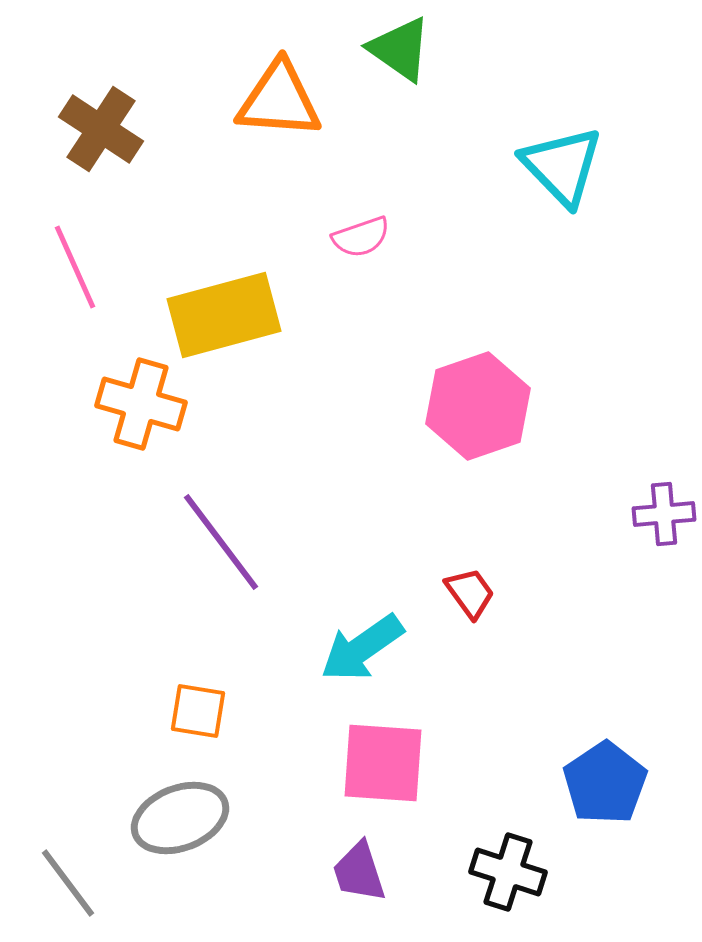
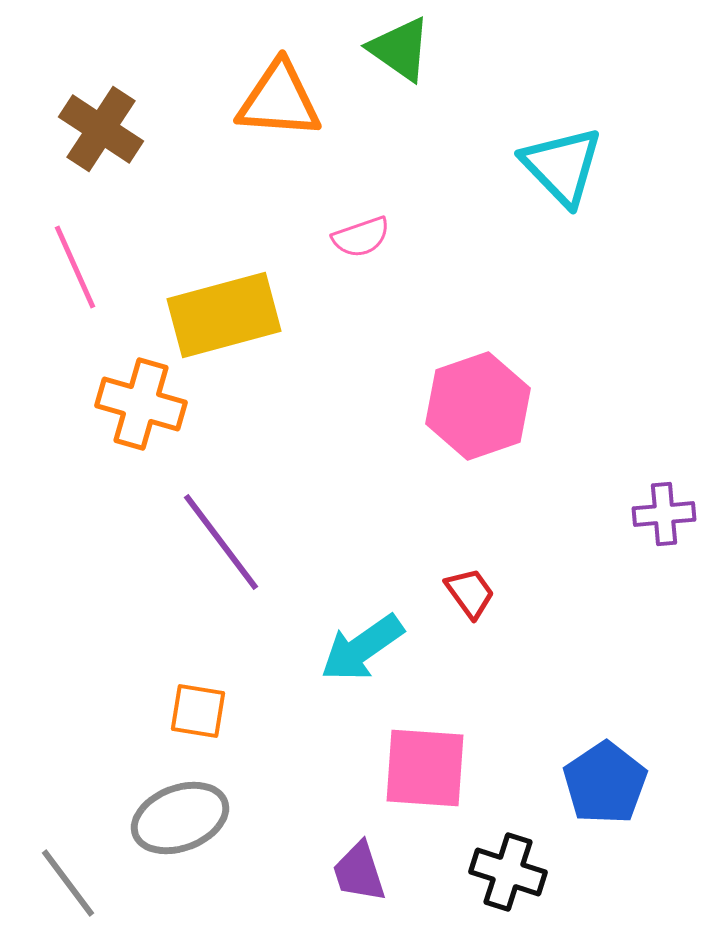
pink square: moved 42 px right, 5 px down
